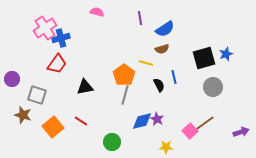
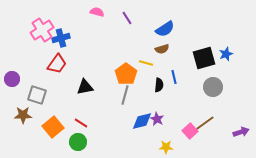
purple line: moved 13 px left; rotated 24 degrees counterclockwise
pink cross: moved 3 px left, 2 px down
orange pentagon: moved 2 px right, 1 px up
black semicircle: rotated 32 degrees clockwise
brown star: rotated 18 degrees counterclockwise
red line: moved 2 px down
green circle: moved 34 px left
